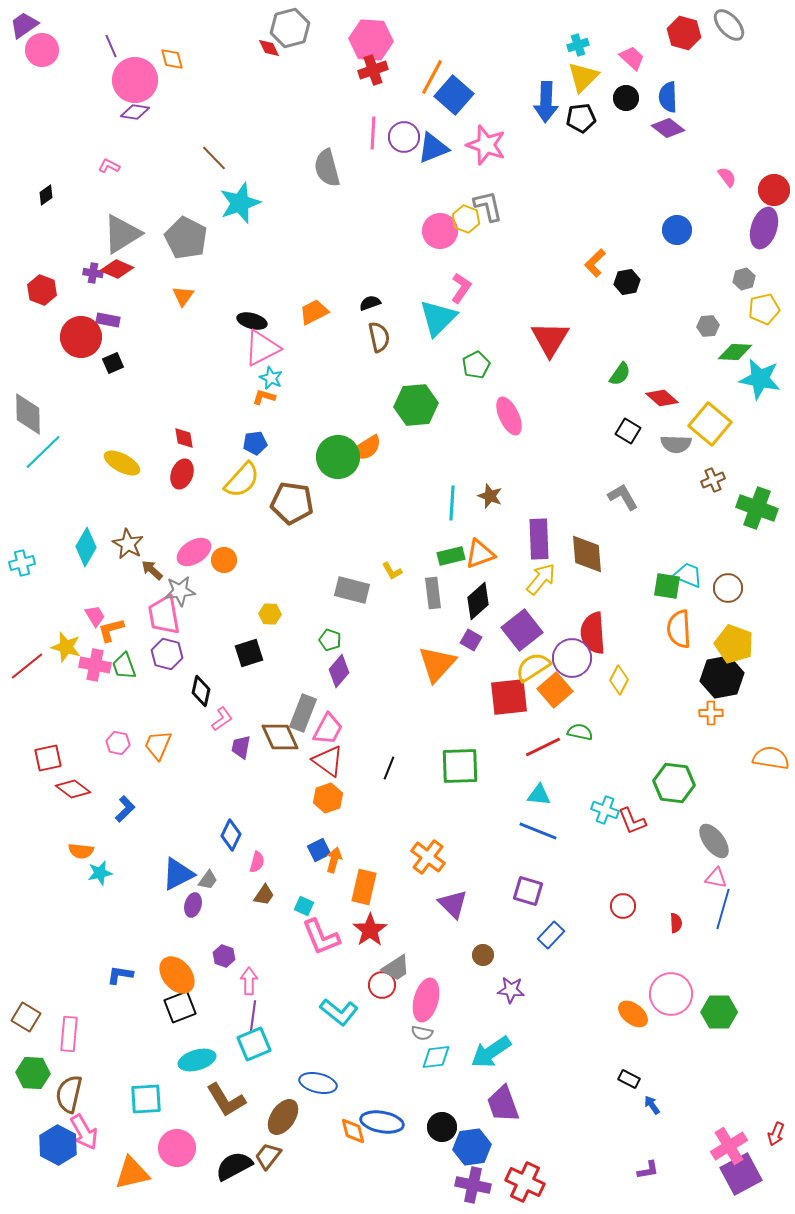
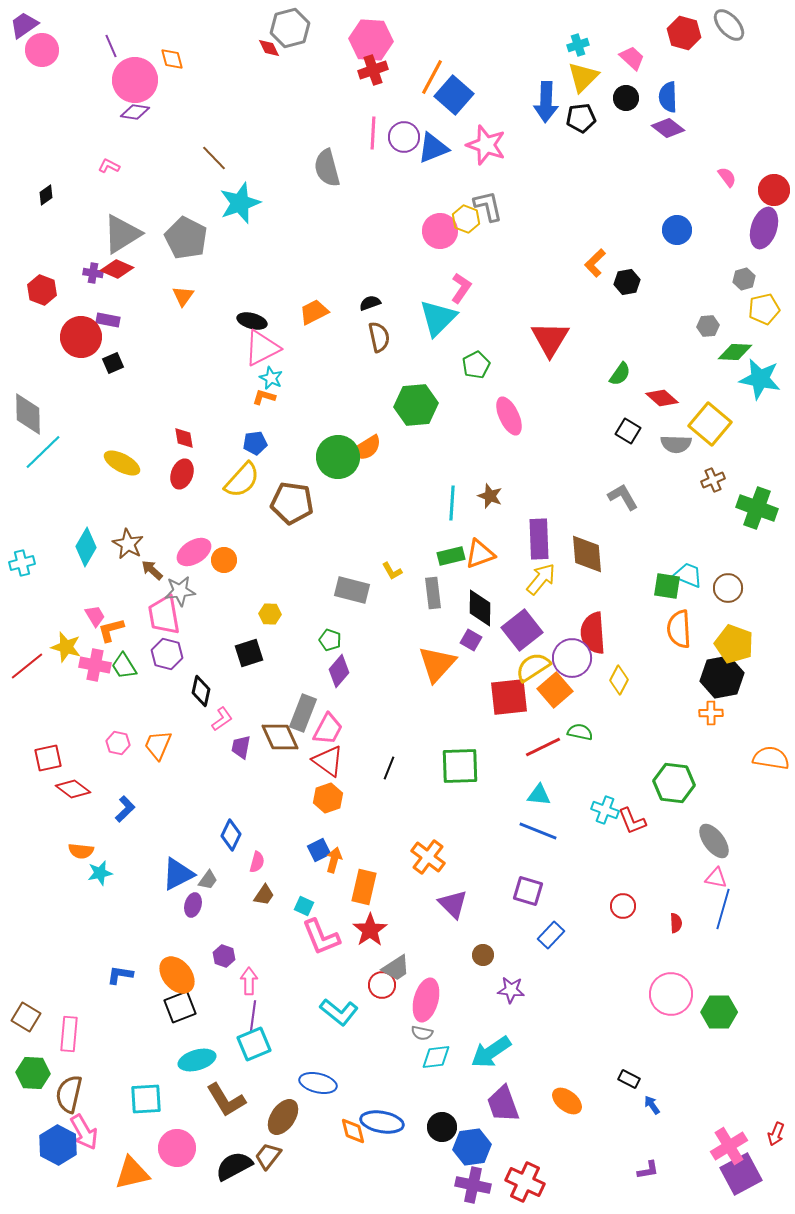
black diamond at (478, 601): moved 2 px right, 7 px down; rotated 48 degrees counterclockwise
green trapezoid at (124, 666): rotated 12 degrees counterclockwise
orange ellipse at (633, 1014): moved 66 px left, 87 px down
